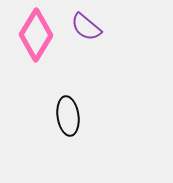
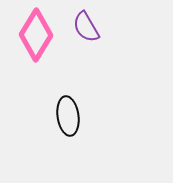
purple semicircle: rotated 20 degrees clockwise
